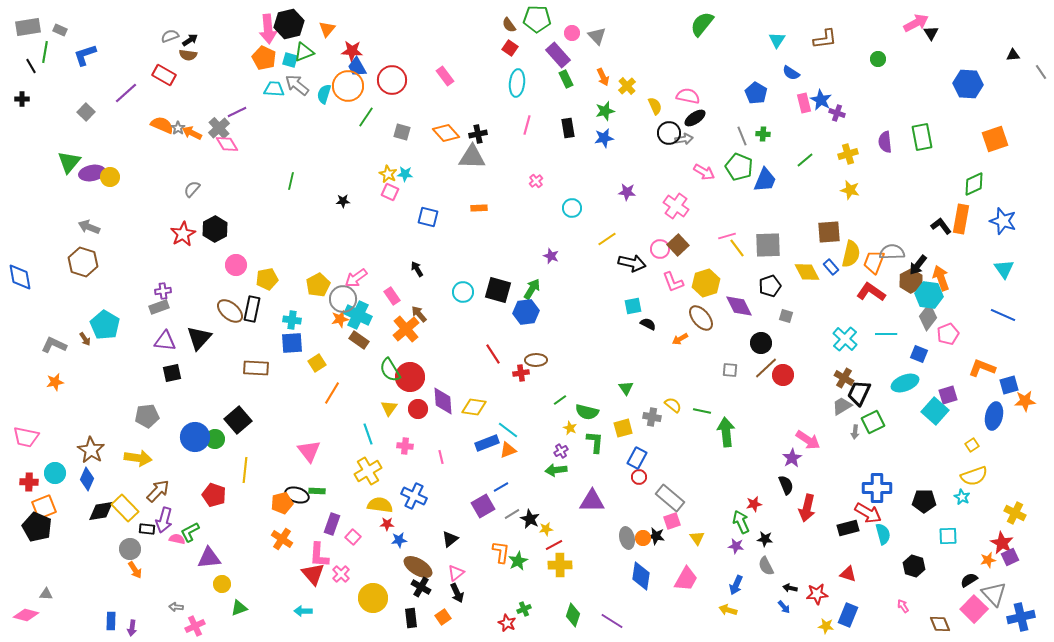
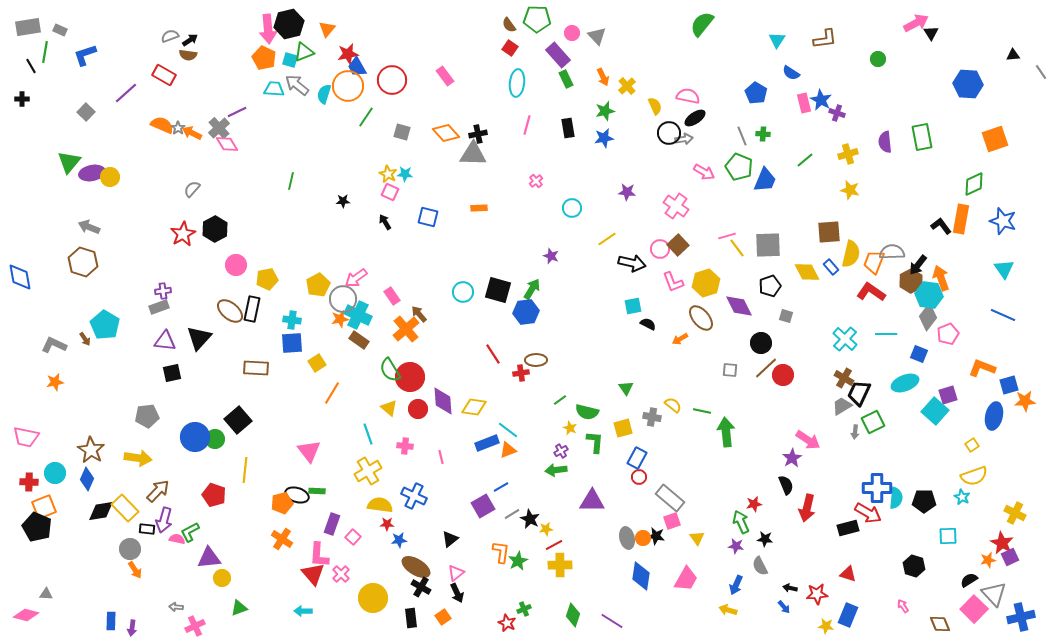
red star at (352, 51): moved 4 px left, 3 px down; rotated 15 degrees counterclockwise
gray triangle at (472, 157): moved 1 px right, 3 px up
black arrow at (417, 269): moved 32 px left, 47 px up
yellow triangle at (389, 408): rotated 24 degrees counterclockwise
cyan semicircle at (883, 534): moved 13 px right, 36 px up; rotated 20 degrees clockwise
gray semicircle at (766, 566): moved 6 px left
brown ellipse at (418, 567): moved 2 px left
yellow circle at (222, 584): moved 6 px up
